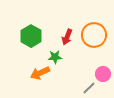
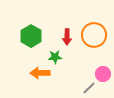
red arrow: rotated 21 degrees counterclockwise
orange arrow: rotated 24 degrees clockwise
